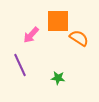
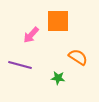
orange semicircle: moved 1 px left, 19 px down
purple line: rotated 50 degrees counterclockwise
